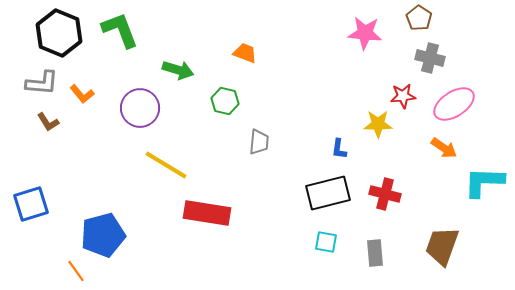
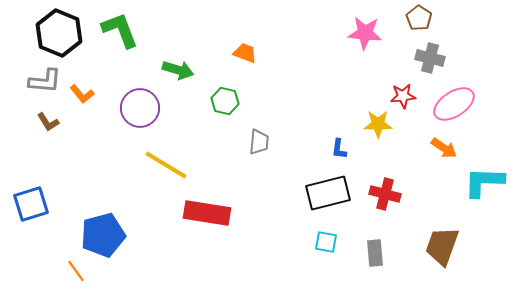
gray L-shape: moved 3 px right, 2 px up
